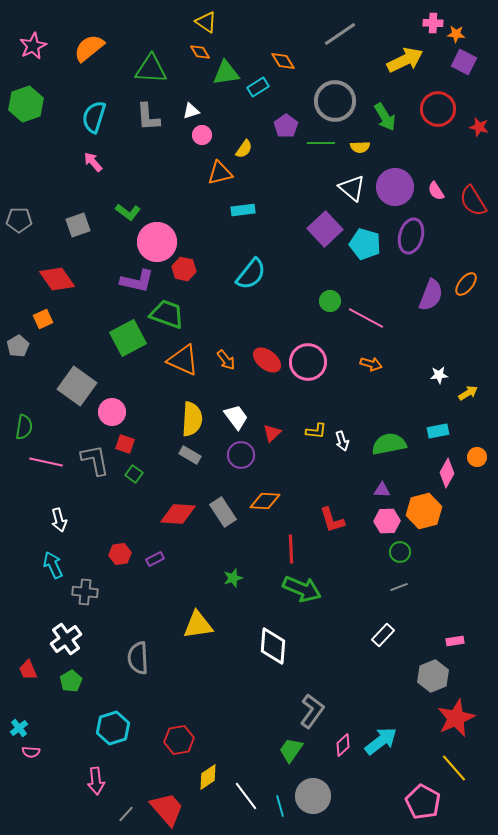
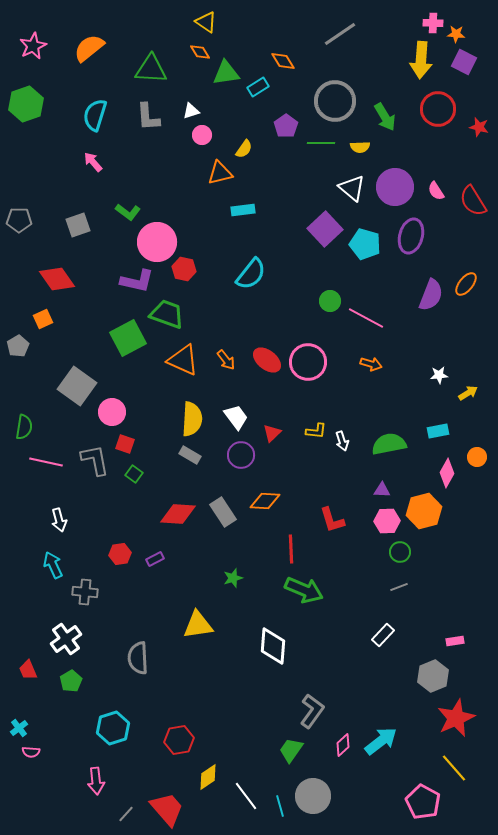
yellow arrow at (405, 60): moved 16 px right; rotated 120 degrees clockwise
cyan semicircle at (94, 117): moved 1 px right, 2 px up
green arrow at (302, 589): moved 2 px right, 1 px down
